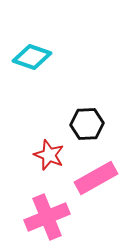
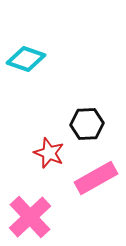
cyan diamond: moved 6 px left, 2 px down
red star: moved 2 px up
pink cross: moved 17 px left; rotated 21 degrees counterclockwise
